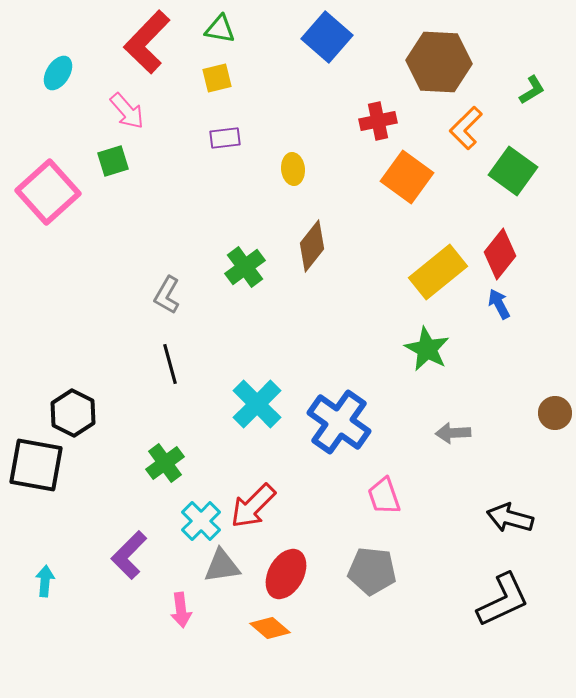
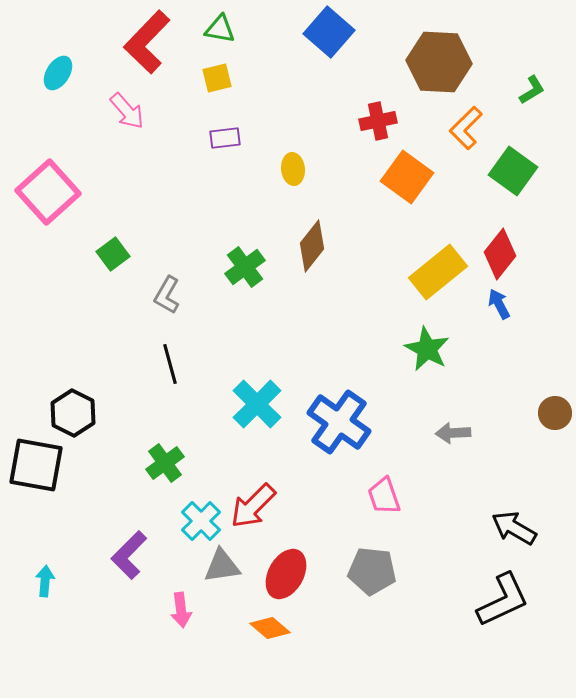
blue square at (327, 37): moved 2 px right, 5 px up
green square at (113, 161): moved 93 px down; rotated 20 degrees counterclockwise
black arrow at (510, 518): moved 4 px right, 10 px down; rotated 15 degrees clockwise
